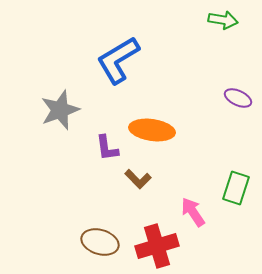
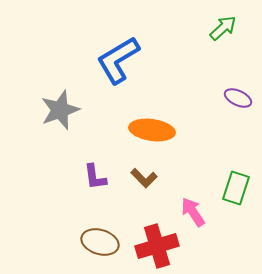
green arrow: moved 8 px down; rotated 52 degrees counterclockwise
purple L-shape: moved 12 px left, 29 px down
brown L-shape: moved 6 px right, 1 px up
